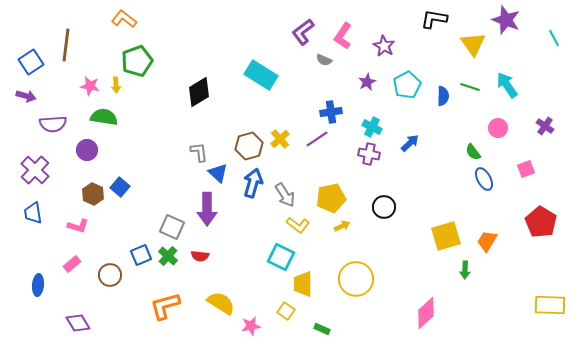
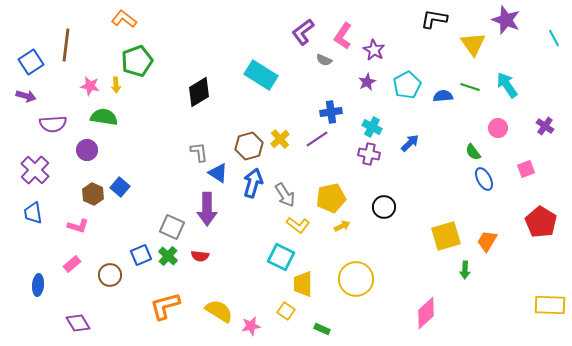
purple star at (384, 46): moved 10 px left, 4 px down
blue semicircle at (443, 96): rotated 96 degrees counterclockwise
blue triangle at (218, 173): rotated 10 degrees counterclockwise
yellow semicircle at (221, 303): moved 2 px left, 8 px down
